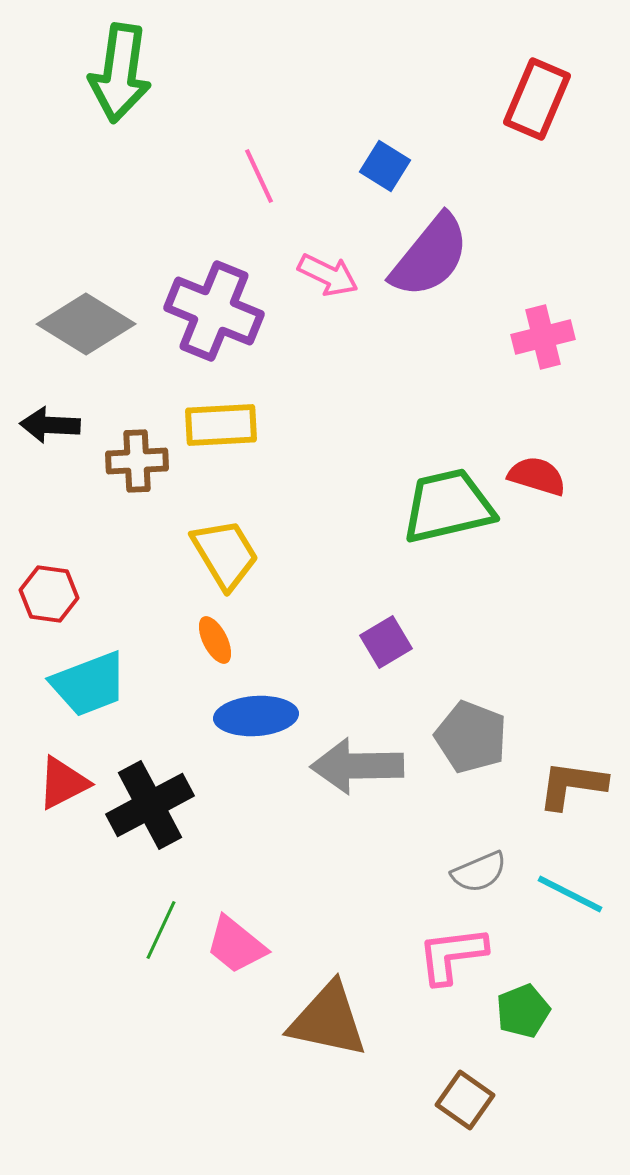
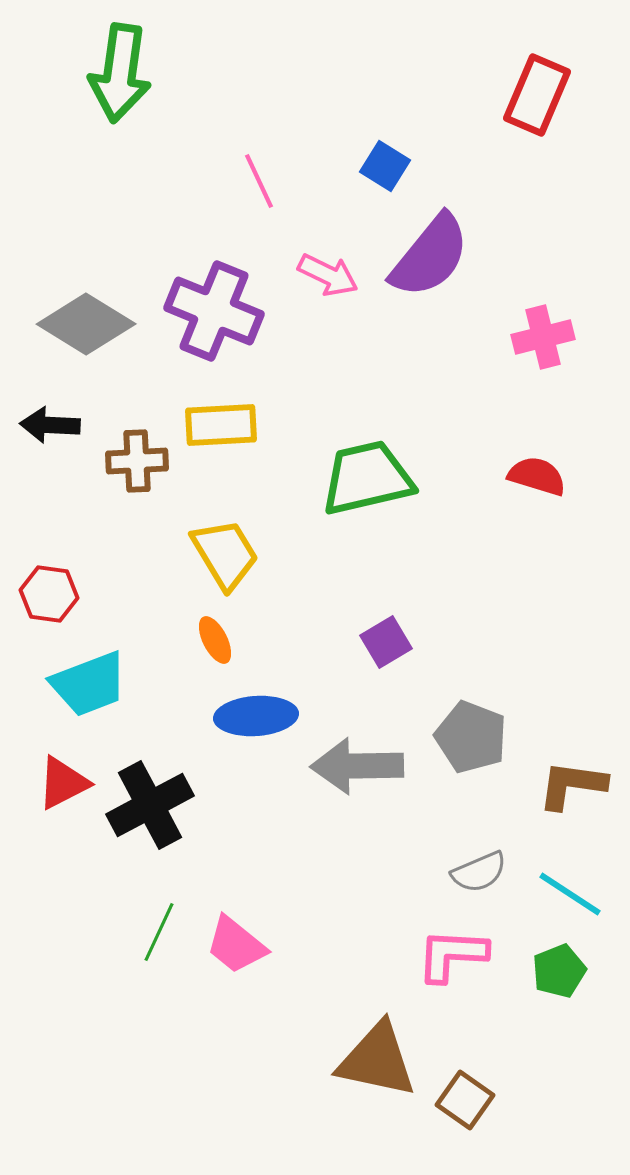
red rectangle: moved 4 px up
pink line: moved 5 px down
green trapezoid: moved 81 px left, 28 px up
cyan line: rotated 6 degrees clockwise
green line: moved 2 px left, 2 px down
pink L-shape: rotated 10 degrees clockwise
green pentagon: moved 36 px right, 40 px up
brown triangle: moved 49 px right, 40 px down
